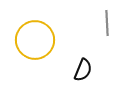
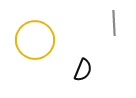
gray line: moved 7 px right
